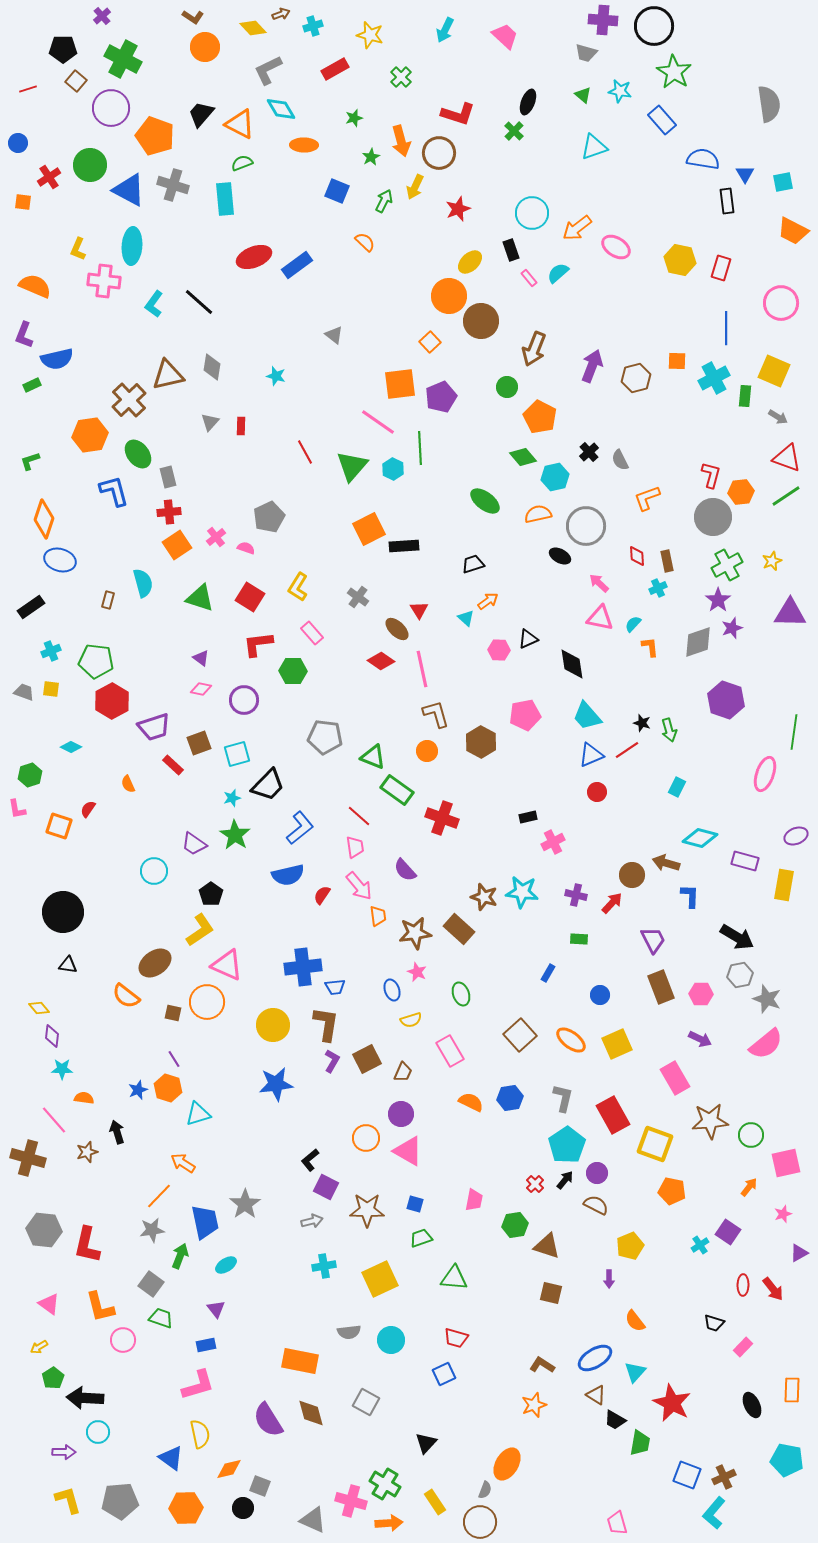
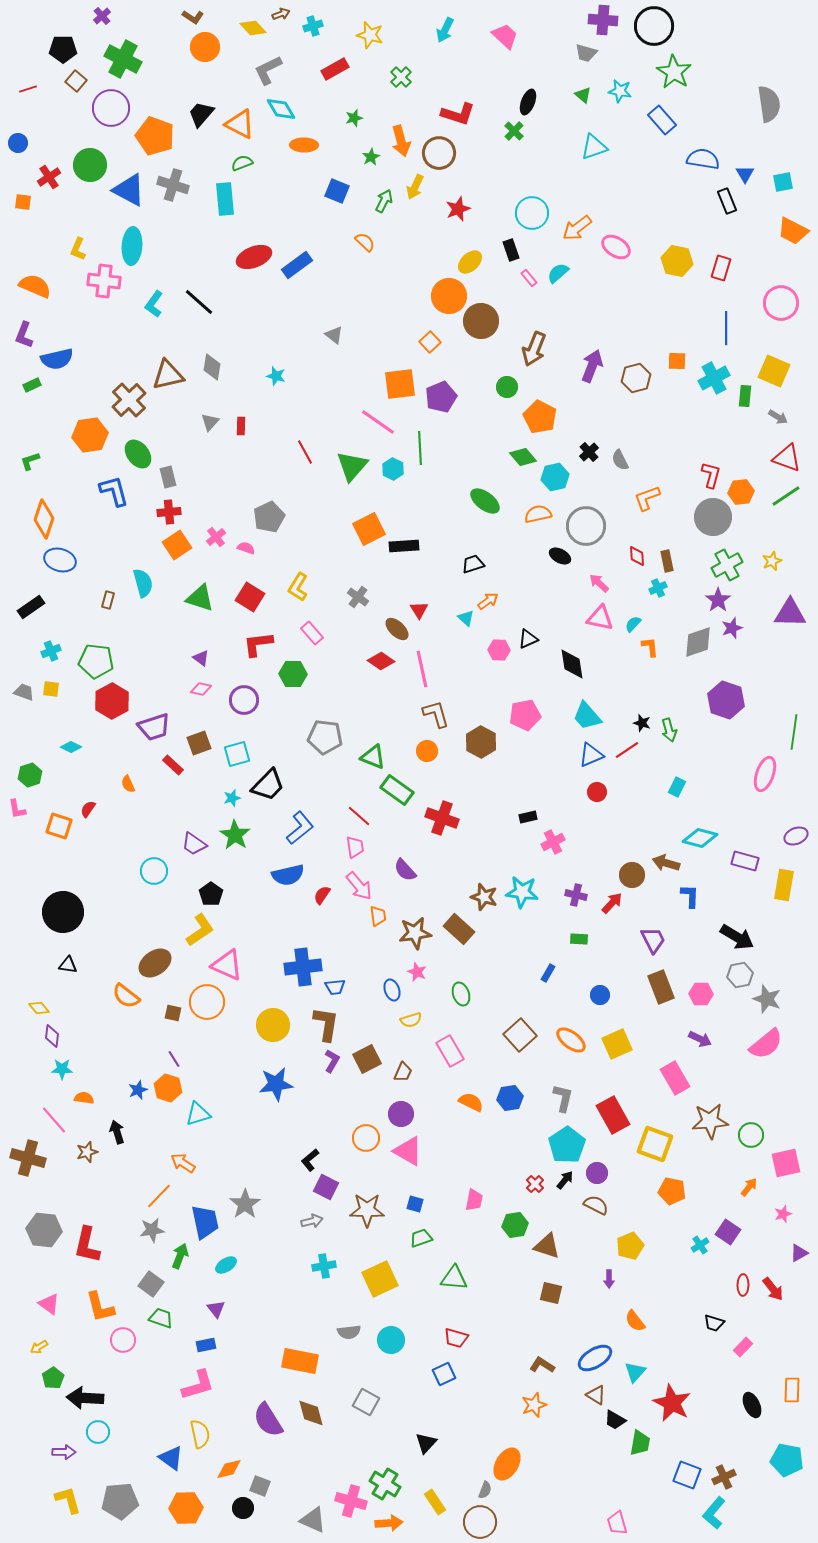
black rectangle at (727, 201): rotated 15 degrees counterclockwise
yellow hexagon at (680, 260): moved 3 px left, 1 px down
green hexagon at (293, 671): moved 3 px down
